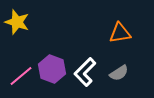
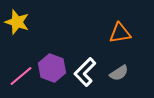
purple hexagon: moved 1 px up
